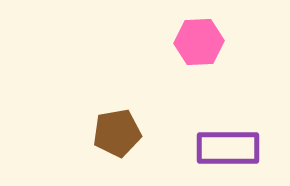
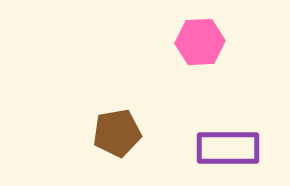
pink hexagon: moved 1 px right
